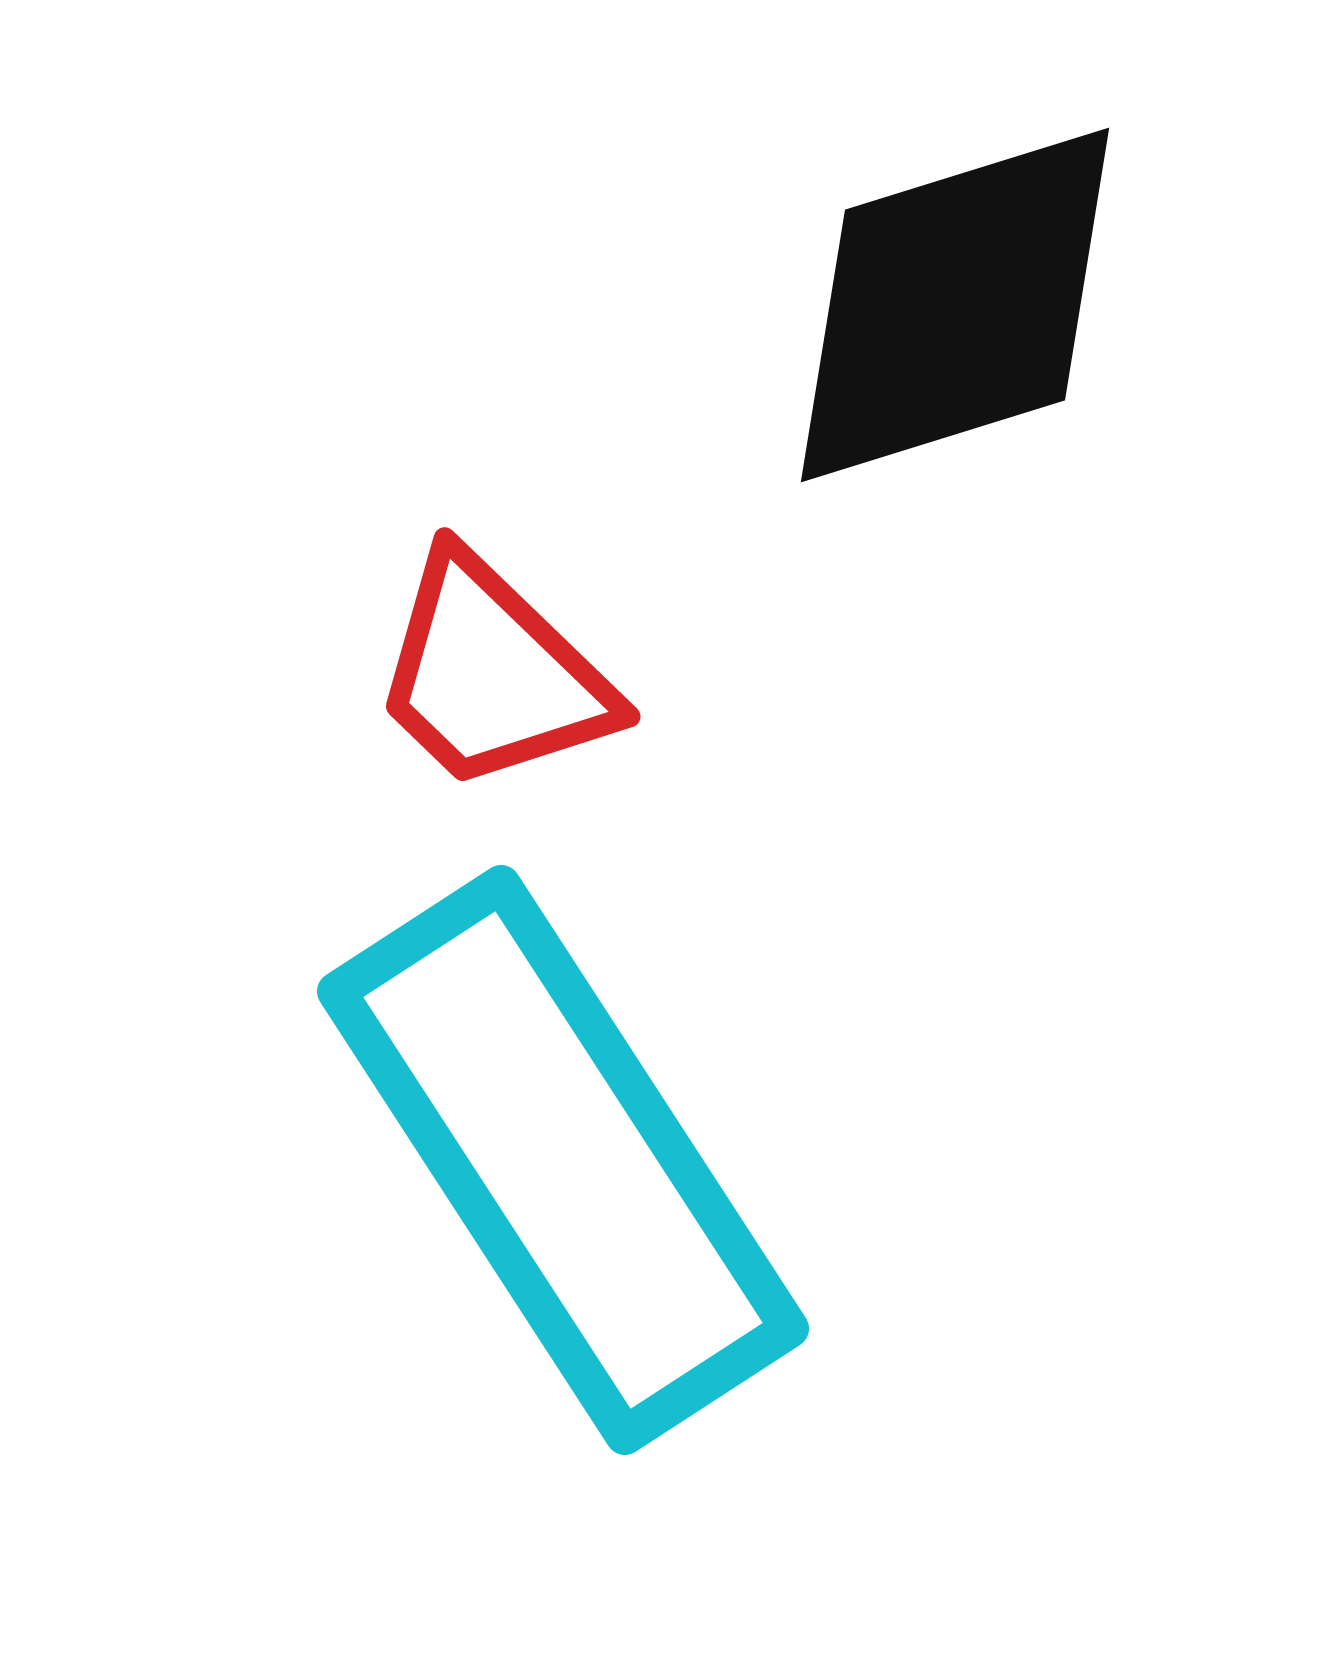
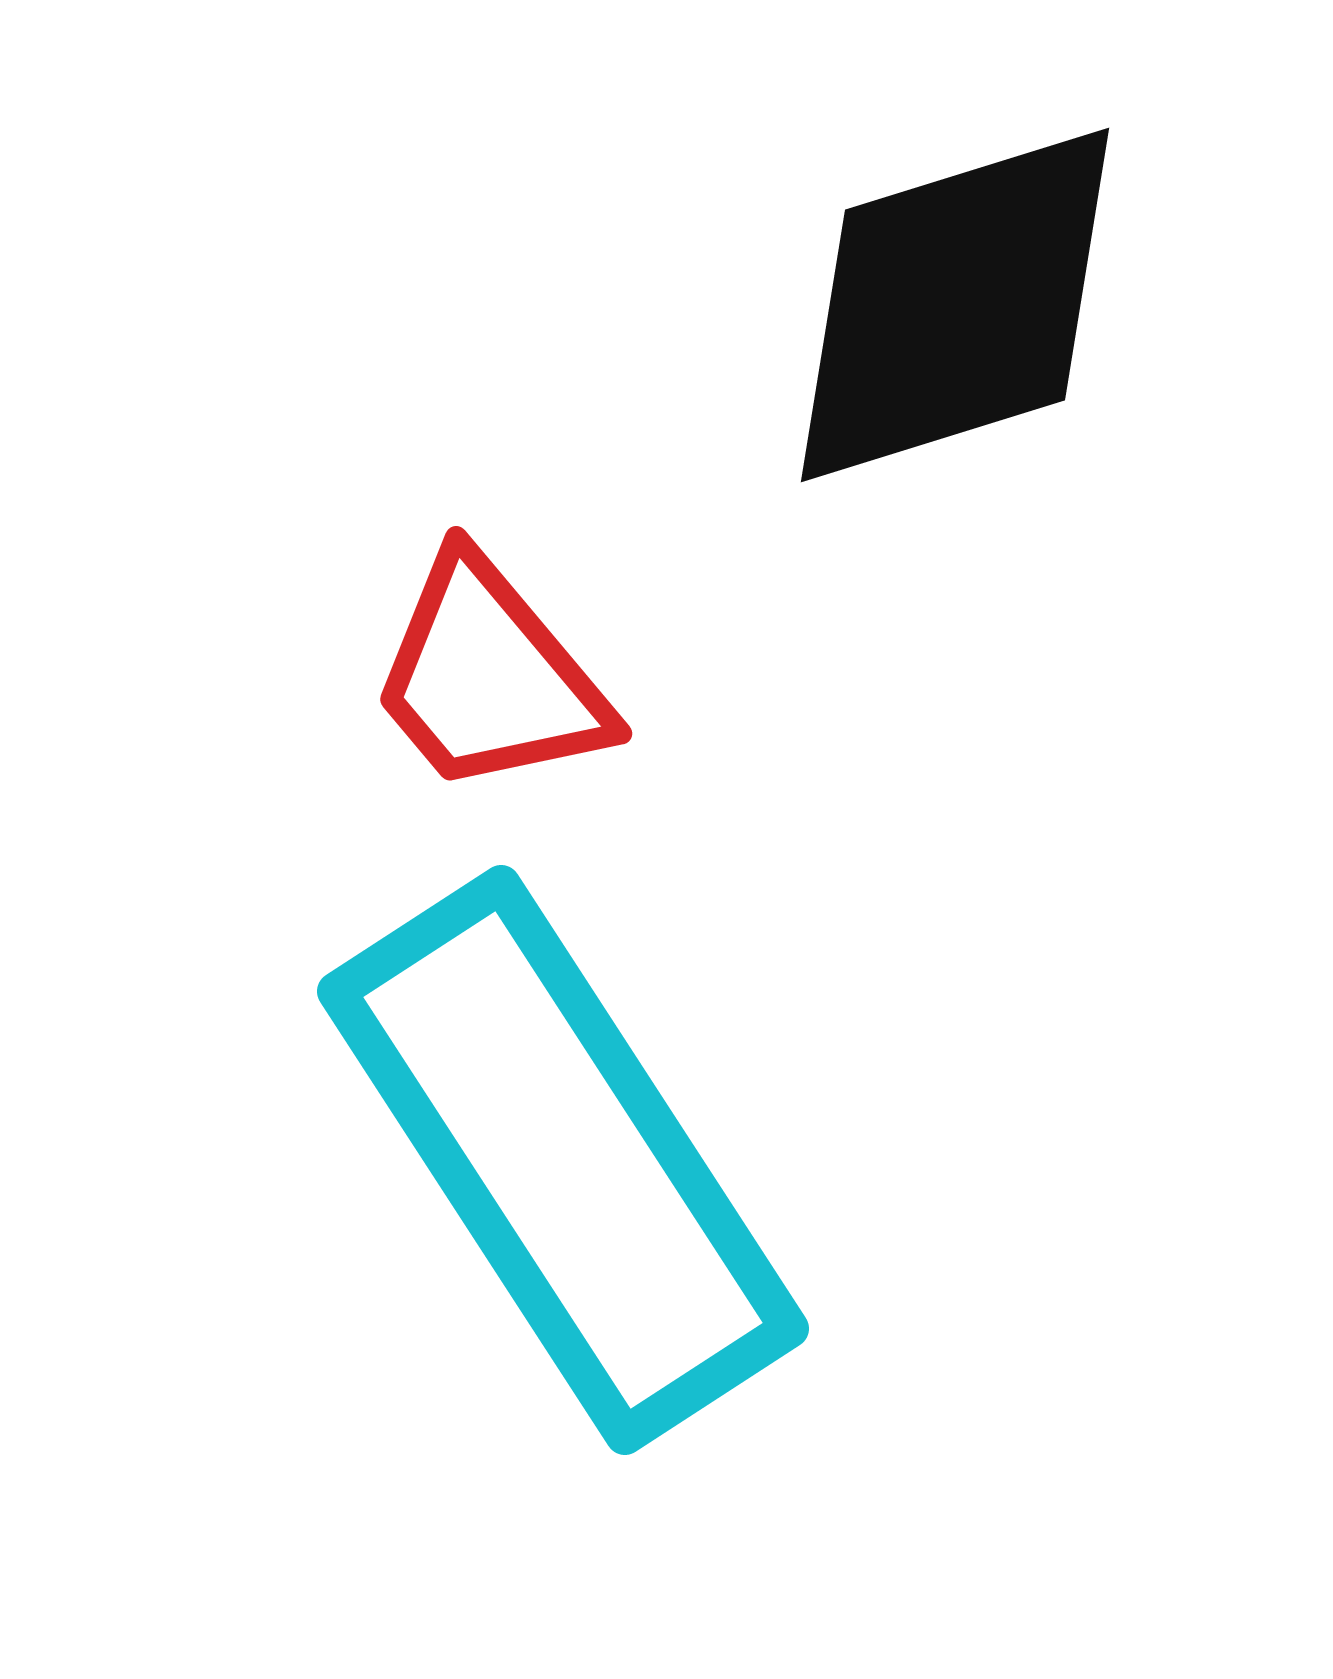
red trapezoid: moved 3 px left, 3 px down; rotated 6 degrees clockwise
